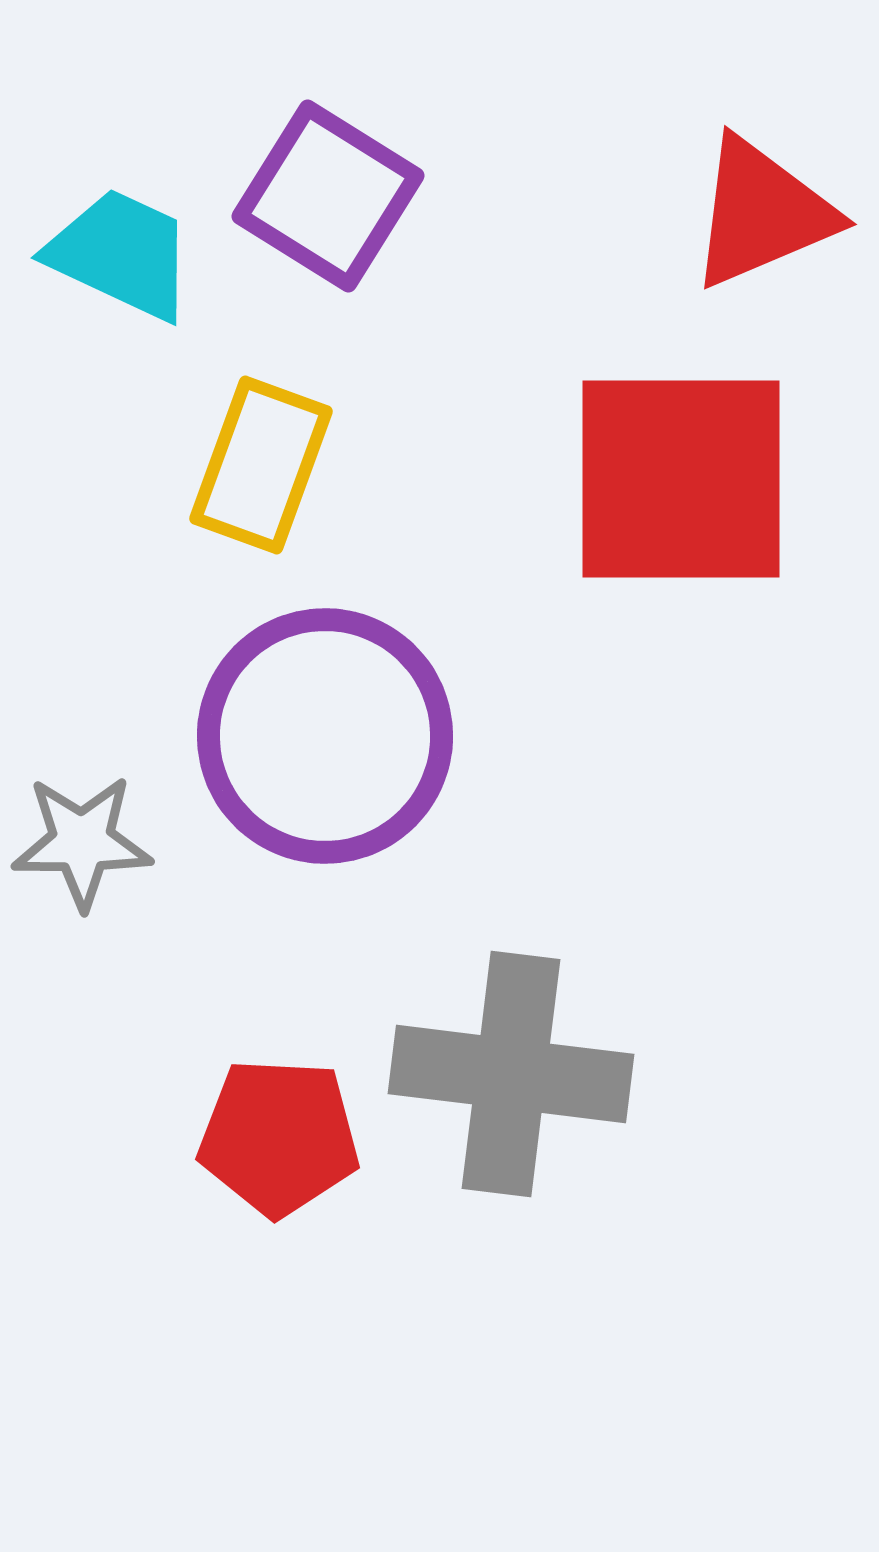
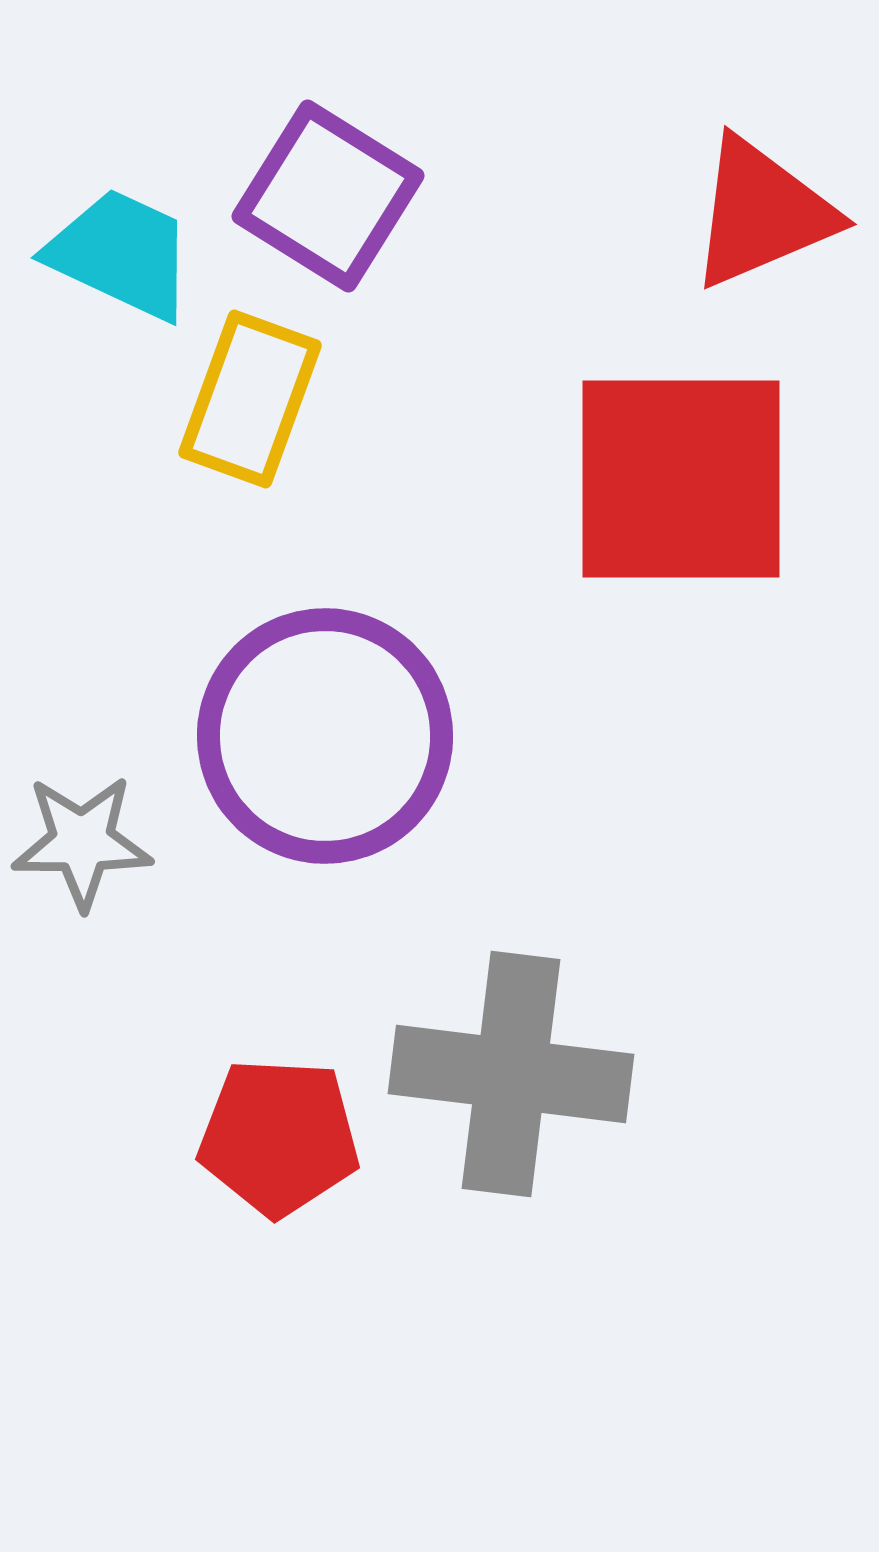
yellow rectangle: moved 11 px left, 66 px up
